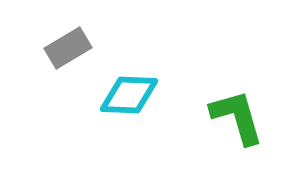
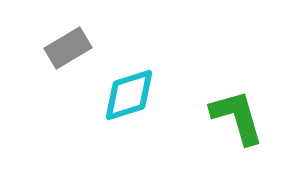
cyan diamond: rotated 20 degrees counterclockwise
